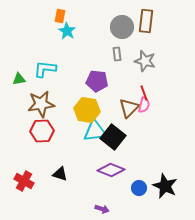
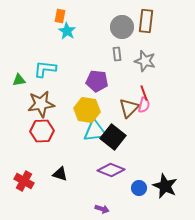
green triangle: moved 1 px down
